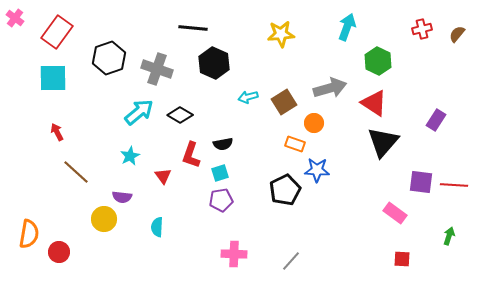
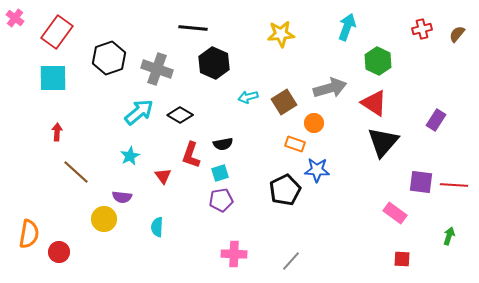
red arrow at (57, 132): rotated 30 degrees clockwise
